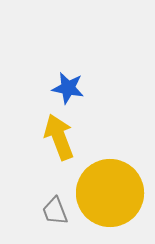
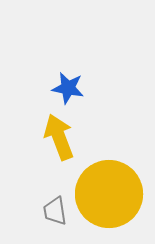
yellow circle: moved 1 px left, 1 px down
gray trapezoid: rotated 12 degrees clockwise
